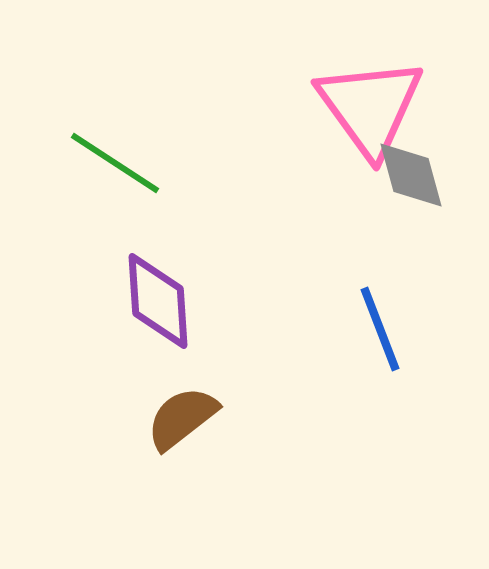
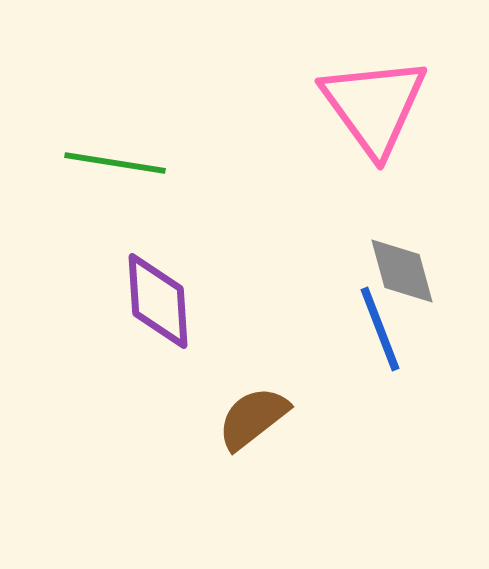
pink triangle: moved 4 px right, 1 px up
green line: rotated 24 degrees counterclockwise
gray diamond: moved 9 px left, 96 px down
brown semicircle: moved 71 px right
